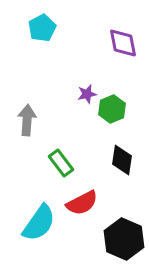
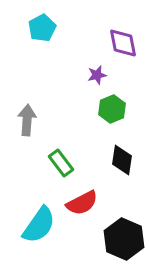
purple star: moved 10 px right, 19 px up
cyan semicircle: moved 2 px down
